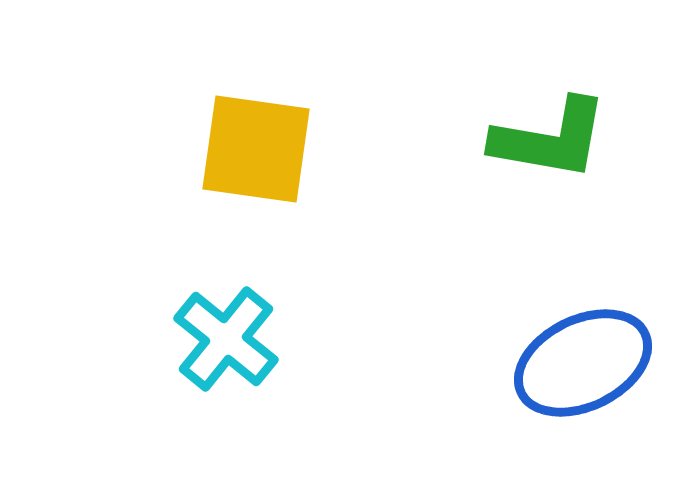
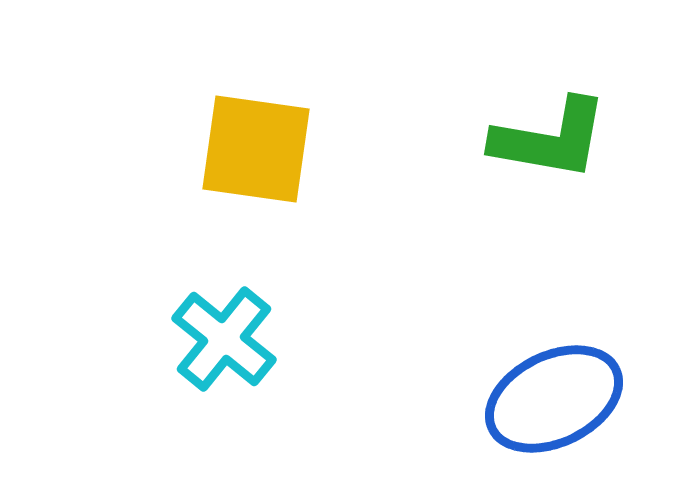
cyan cross: moved 2 px left
blue ellipse: moved 29 px left, 36 px down
